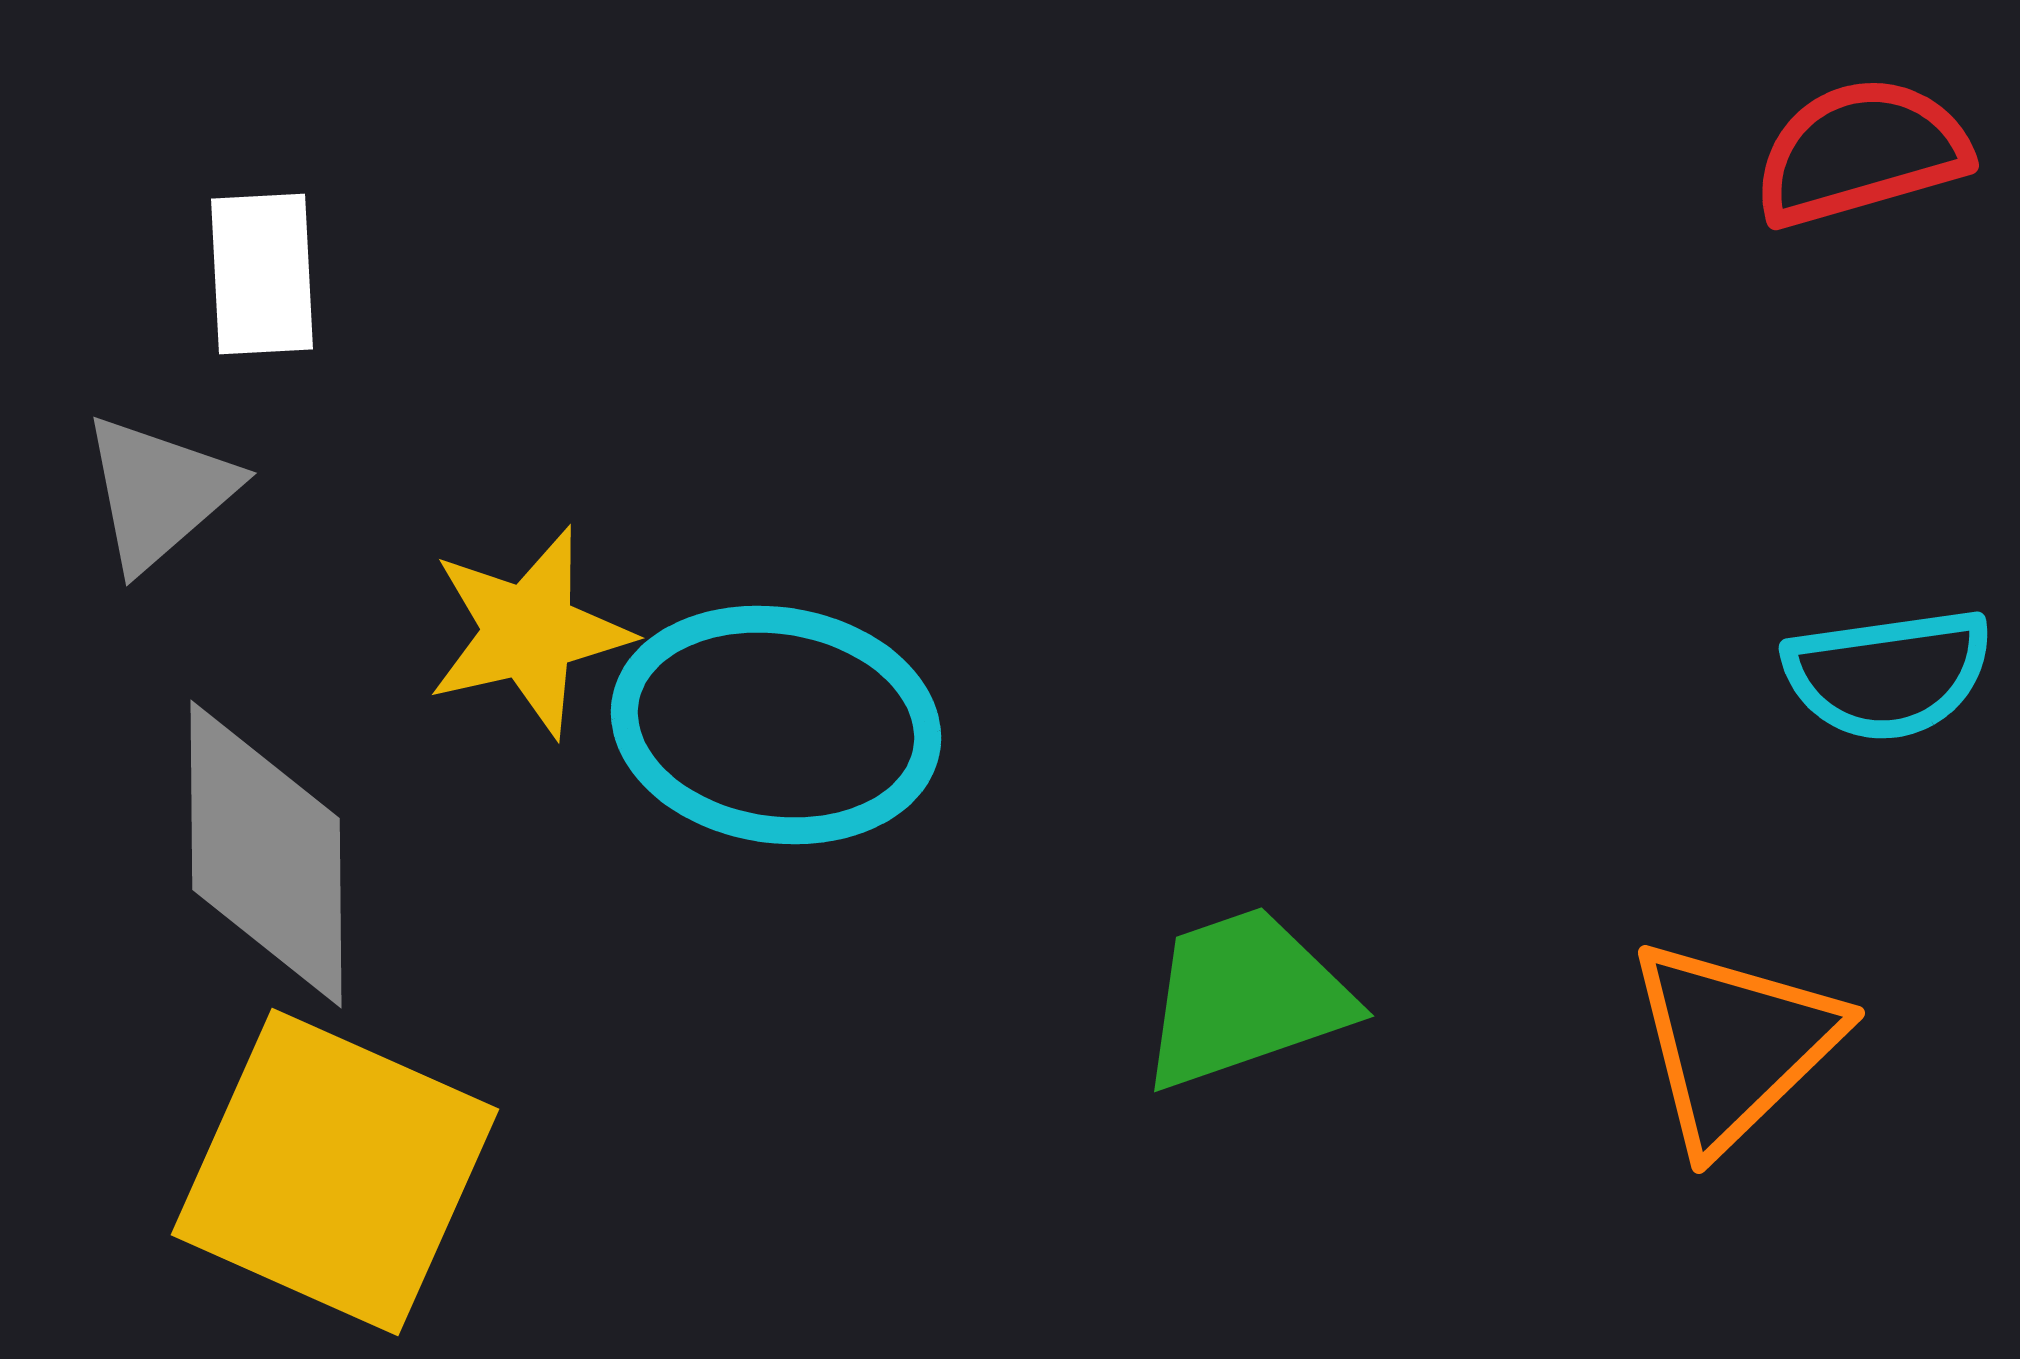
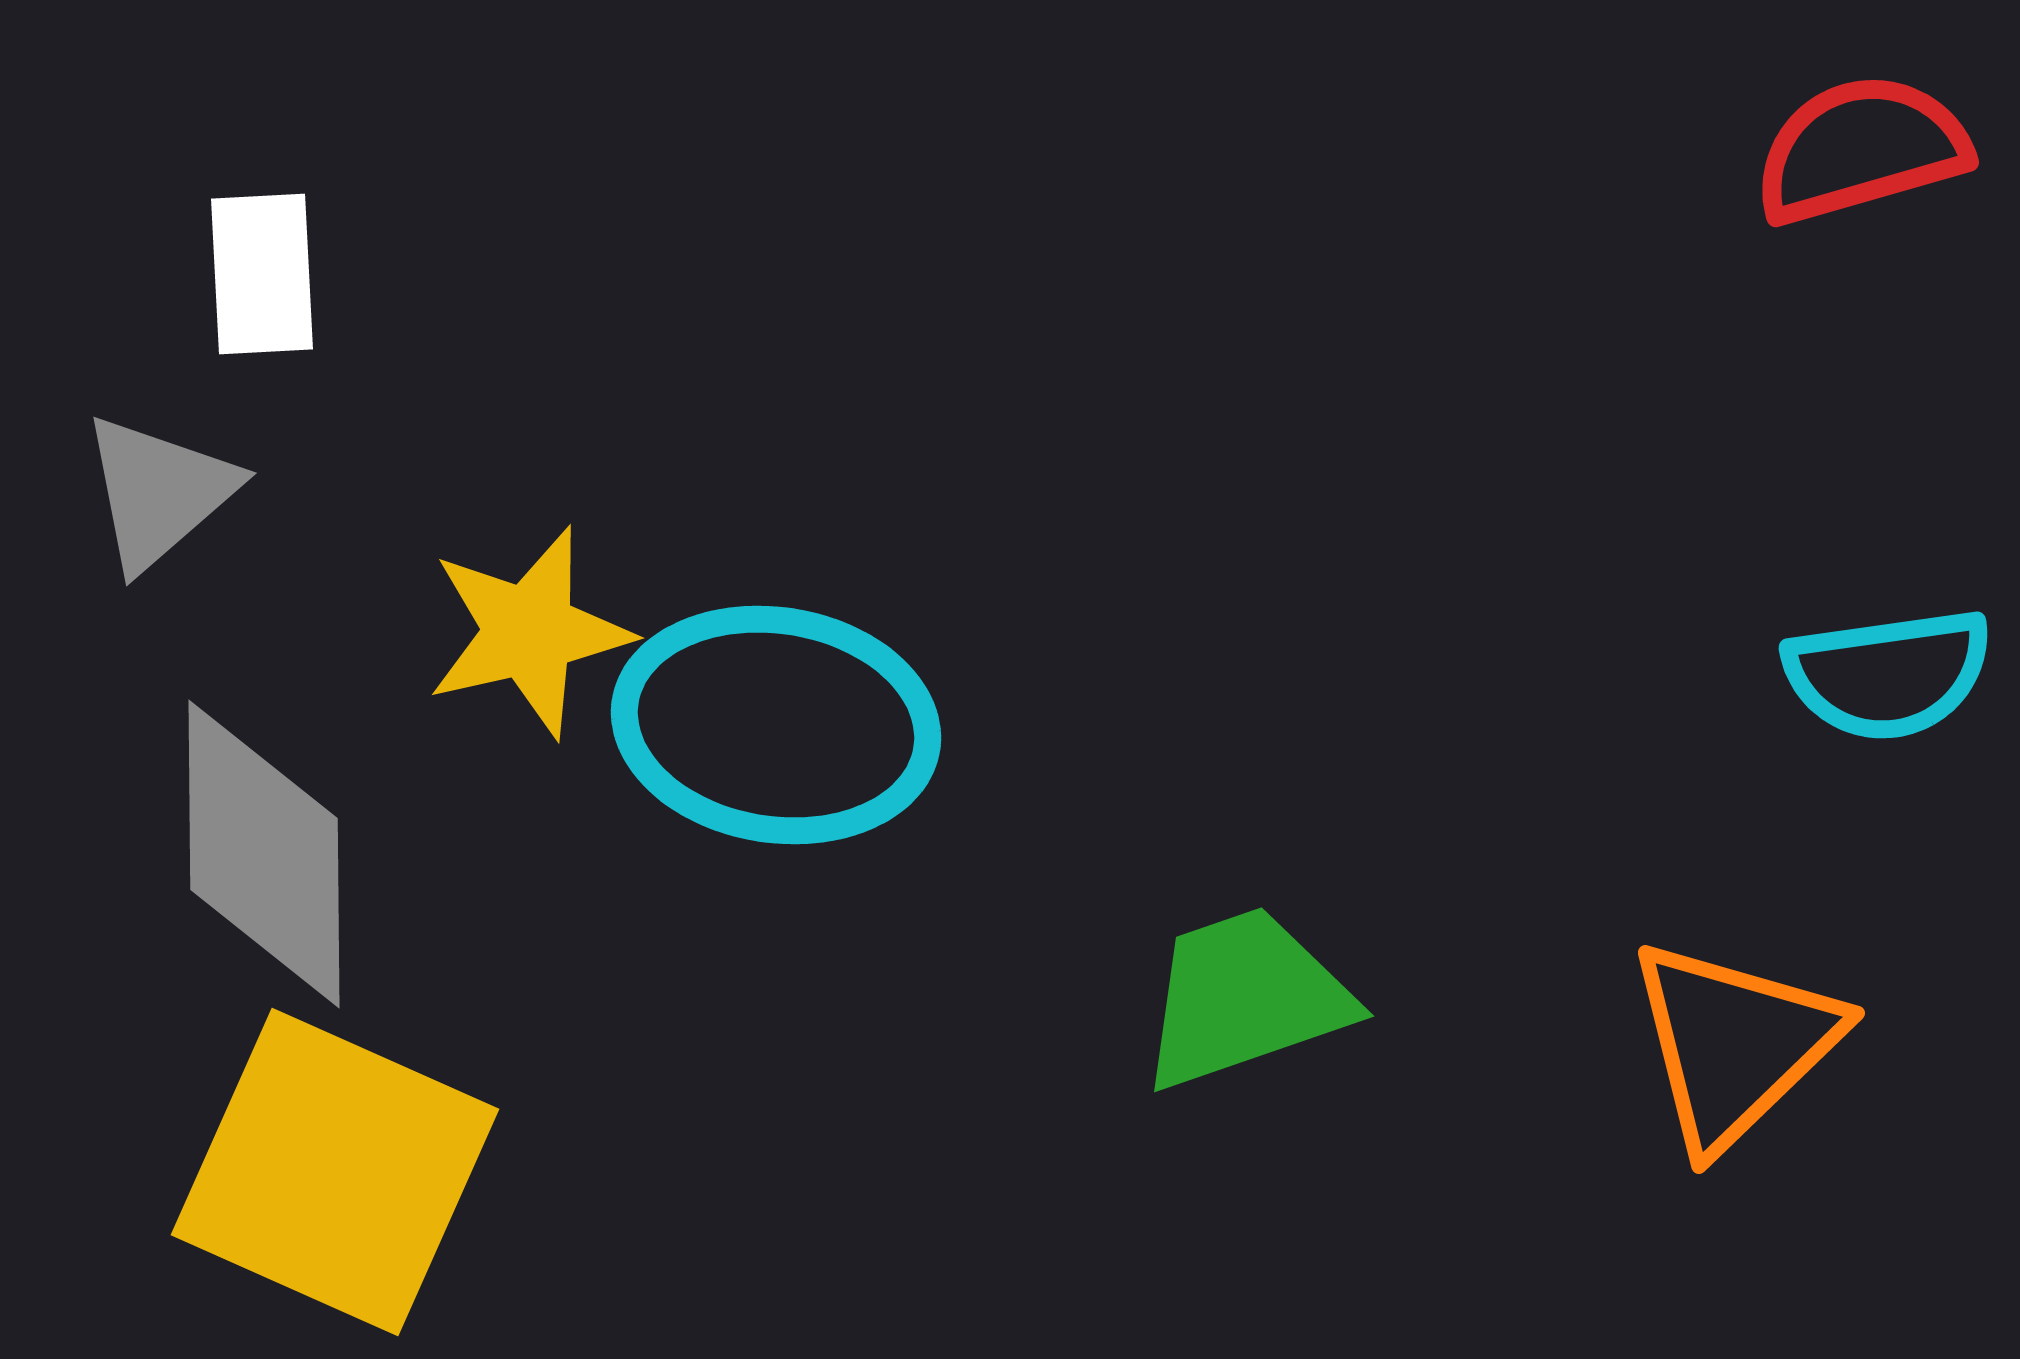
red semicircle: moved 3 px up
gray diamond: moved 2 px left
